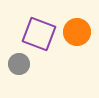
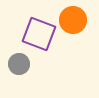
orange circle: moved 4 px left, 12 px up
